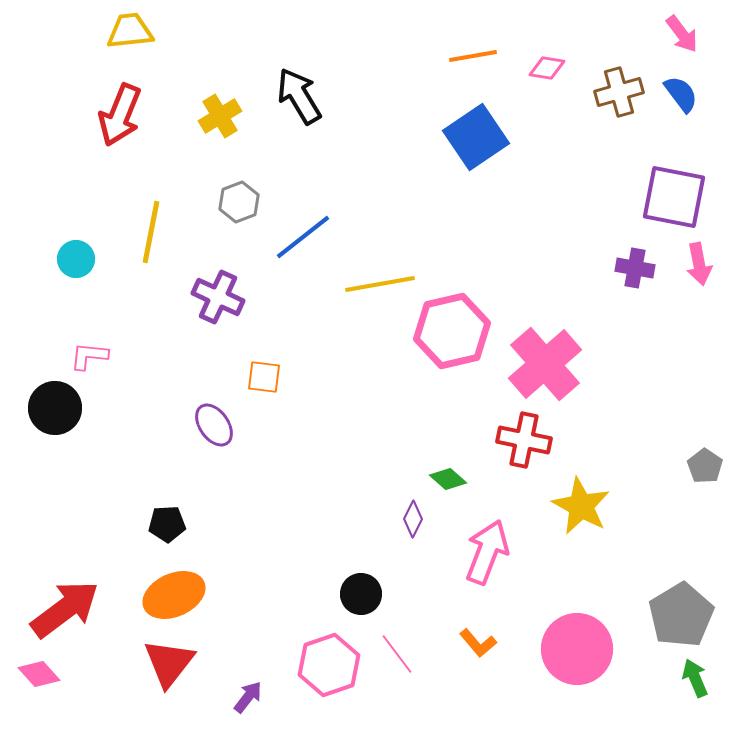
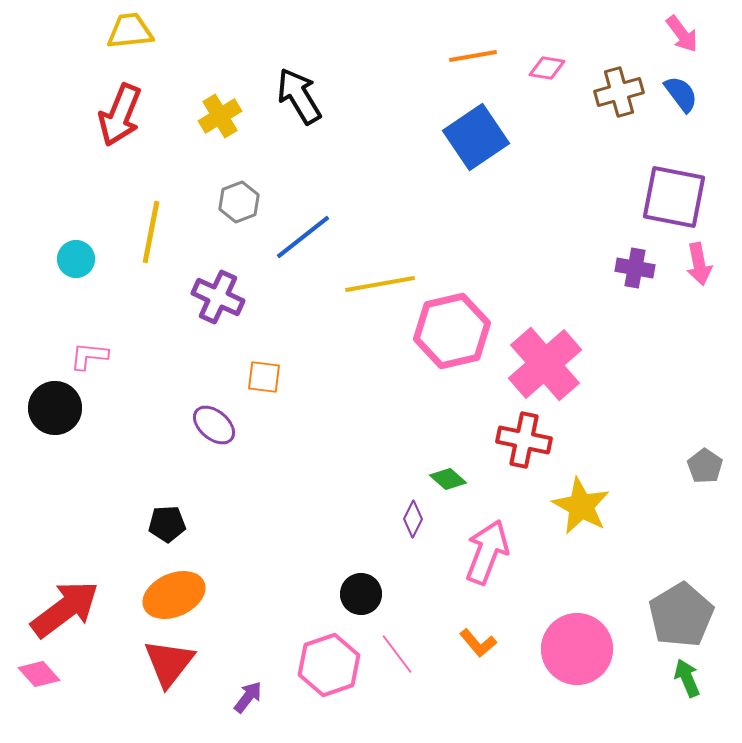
purple ellipse at (214, 425): rotated 15 degrees counterclockwise
green arrow at (695, 678): moved 8 px left
